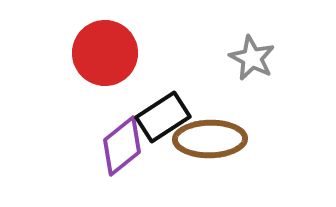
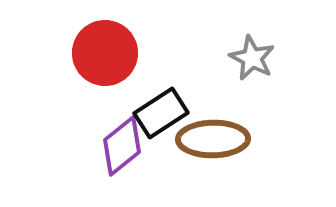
black rectangle: moved 2 px left, 4 px up
brown ellipse: moved 3 px right
